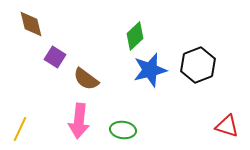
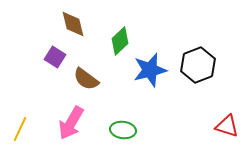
brown diamond: moved 42 px right
green diamond: moved 15 px left, 5 px down
pink arrow: moved 8 px left, 2 px down; rotated 24 degrees clockwise
